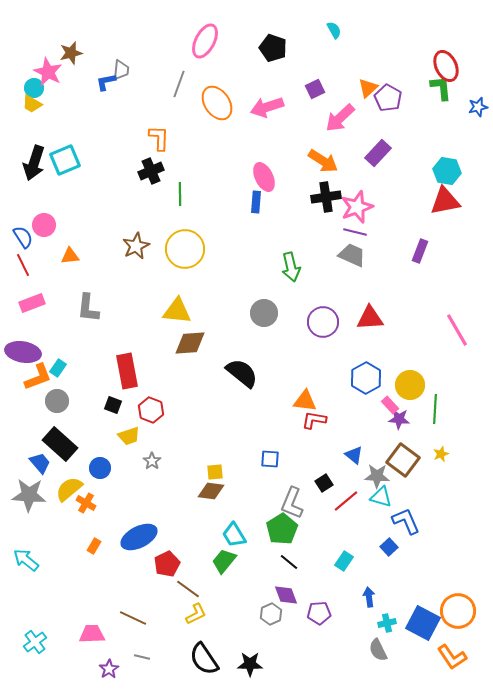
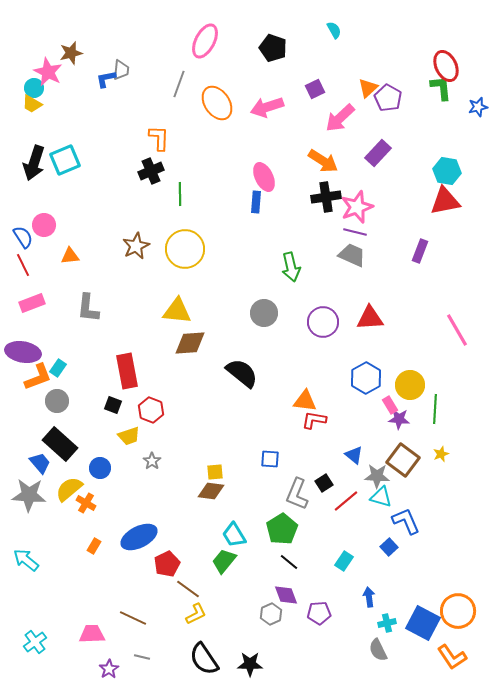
blue L-shape at (106, 82): moved 3 px up
pink rectangle at (390, 405): rotated 12 degrees clockwise
gray L-shape at (292, 503): moved 5 px right, 9 px up
